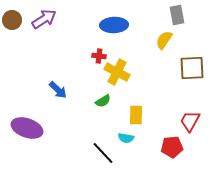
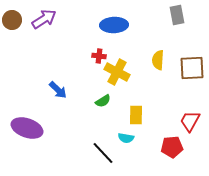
yellow semicircle: moved 6 px left, 20 px down; rotated 30 degrees counterclockwise
